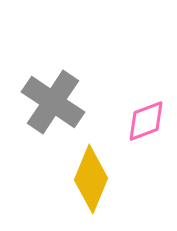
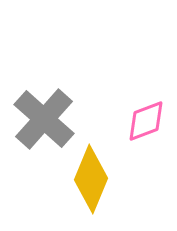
gray cross: moved 9 px left, 17 px down; rotated 8 degrees clockwise
